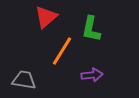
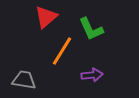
green L-shape: rotated 36 degrees counterclockwise
